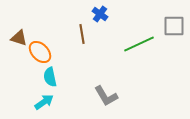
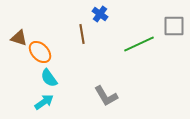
cyan semicircle: moved 1 px left, 1 px down; rotated 24 degrees counterclockwise
